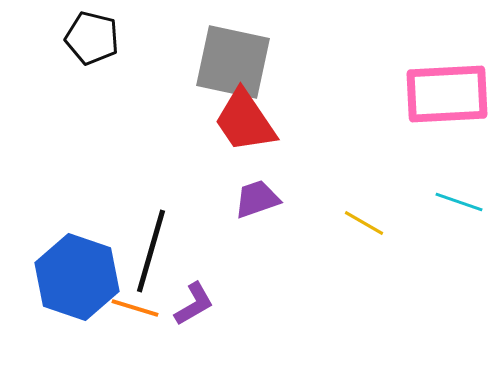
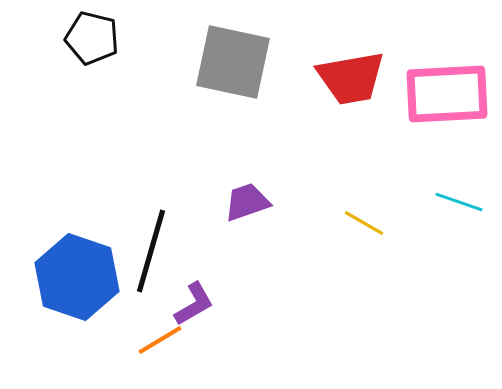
red trapezoid: moved 106 px right, 43 px up; rotated 66 degrees counterclockwise
purple trapezoid: moved 10 px left, 3 px down
orange line: moved 25 px right, 32 px down; rotated 48 degrees counterclockwise
